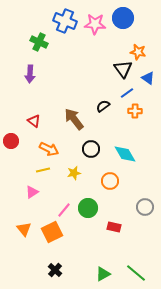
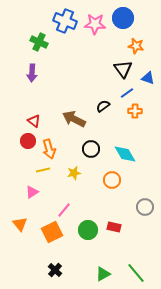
orange star: moved 2 px left, 6 px up
purple arrow: moved 2 px right, 1 px up
blue triangle: rotated 16 degrees counterclockwise
brown arrow: rotated 25 degrees counterclockwise
red circle: moved 17 px right
orange arrow: rotated 48 degrees clockwise
orange circle: moved 2 px right, 1 px up
green circle: moved 22 px down
orange triangle: moved 4 px left, 5 px up
green line: rotated 10 degrees clockwise
